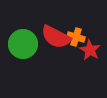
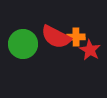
orange cross: rotated 18 degrees counterclockwise
